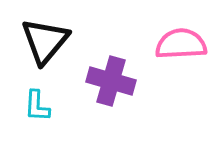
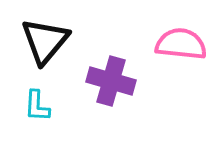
pink semicircle: rotated 9 degrees clockwise
